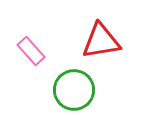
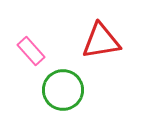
green circle: moved 11 px left
